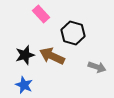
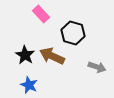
black star: rotated 24 degrees counterclockwise
blue star: moved 5 px right
